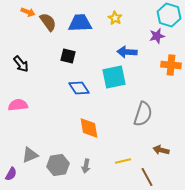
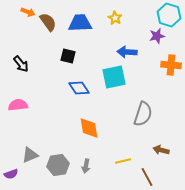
purple semicircle: rotated 40 degrees clockwise
